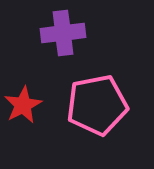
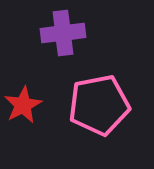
pink pentagon: moved 2 px right
